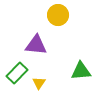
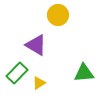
purple triangle: rotated 25 degrees clockwise
green triangle: moved 3 px right, 2 px down
yellow triangle: rotated 24 degrees clockwise
